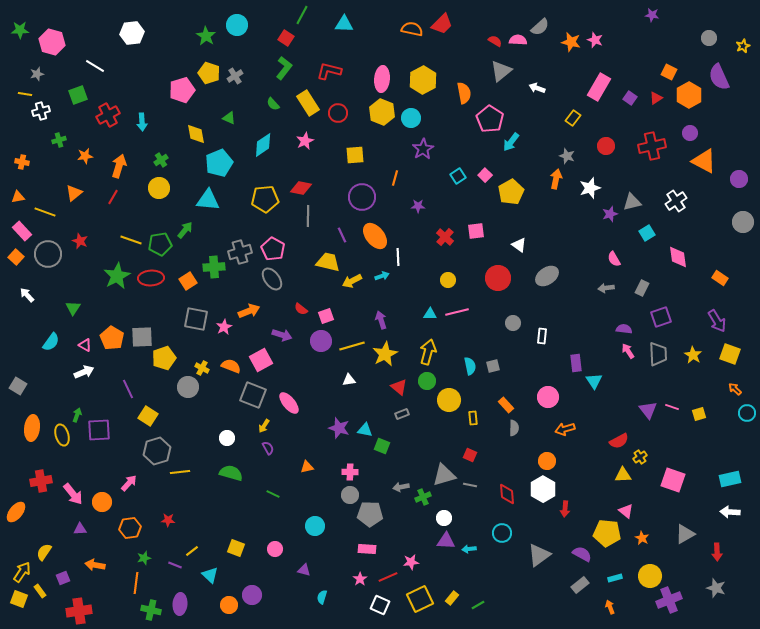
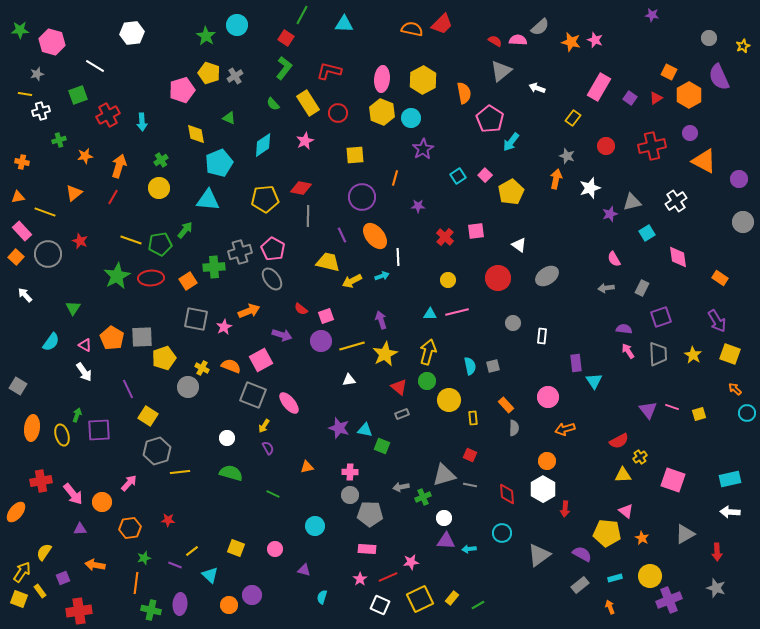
white arrow at (27, 295): moved 2 px left
white arrow at (84, 372): rotated 78 degrees clockwise
